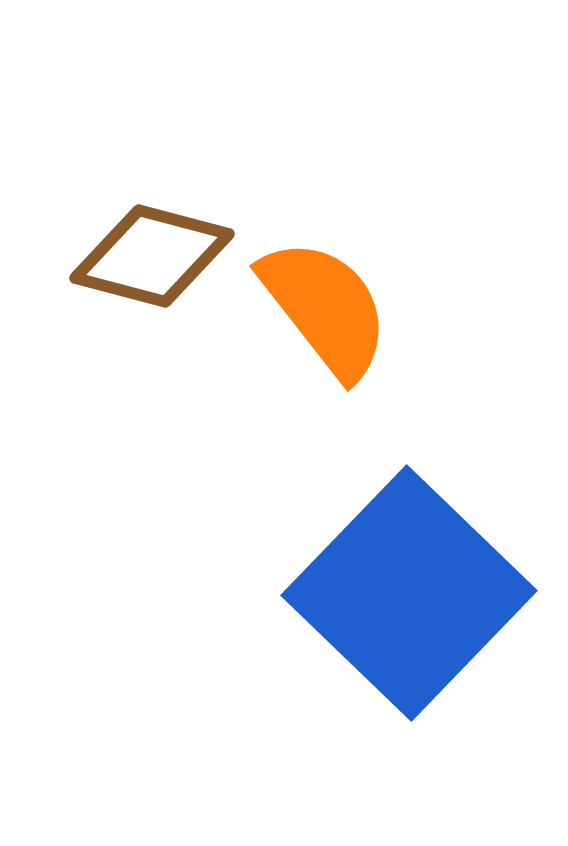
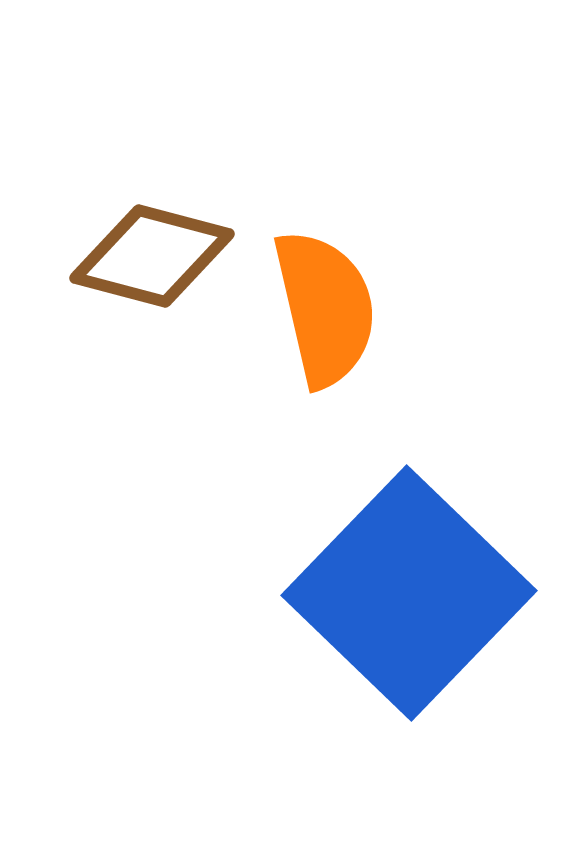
orange semicircle: rotated 25 degrees clockwise
